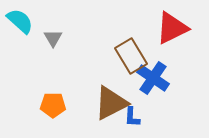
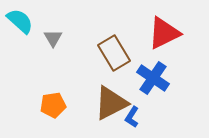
red triangle: moved 8 px left, 5 px down
brown rectangle: moved 17 px left, 3 px up
orange pentagon: rotated 10 degrees counterclockwise
blue L-shape: rotated 30 degrees clockwise
